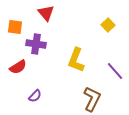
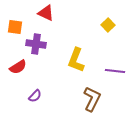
red triangle: rotated 24 degrees counterclockwise
purple line: rotated 42 degrees counterclockwise
